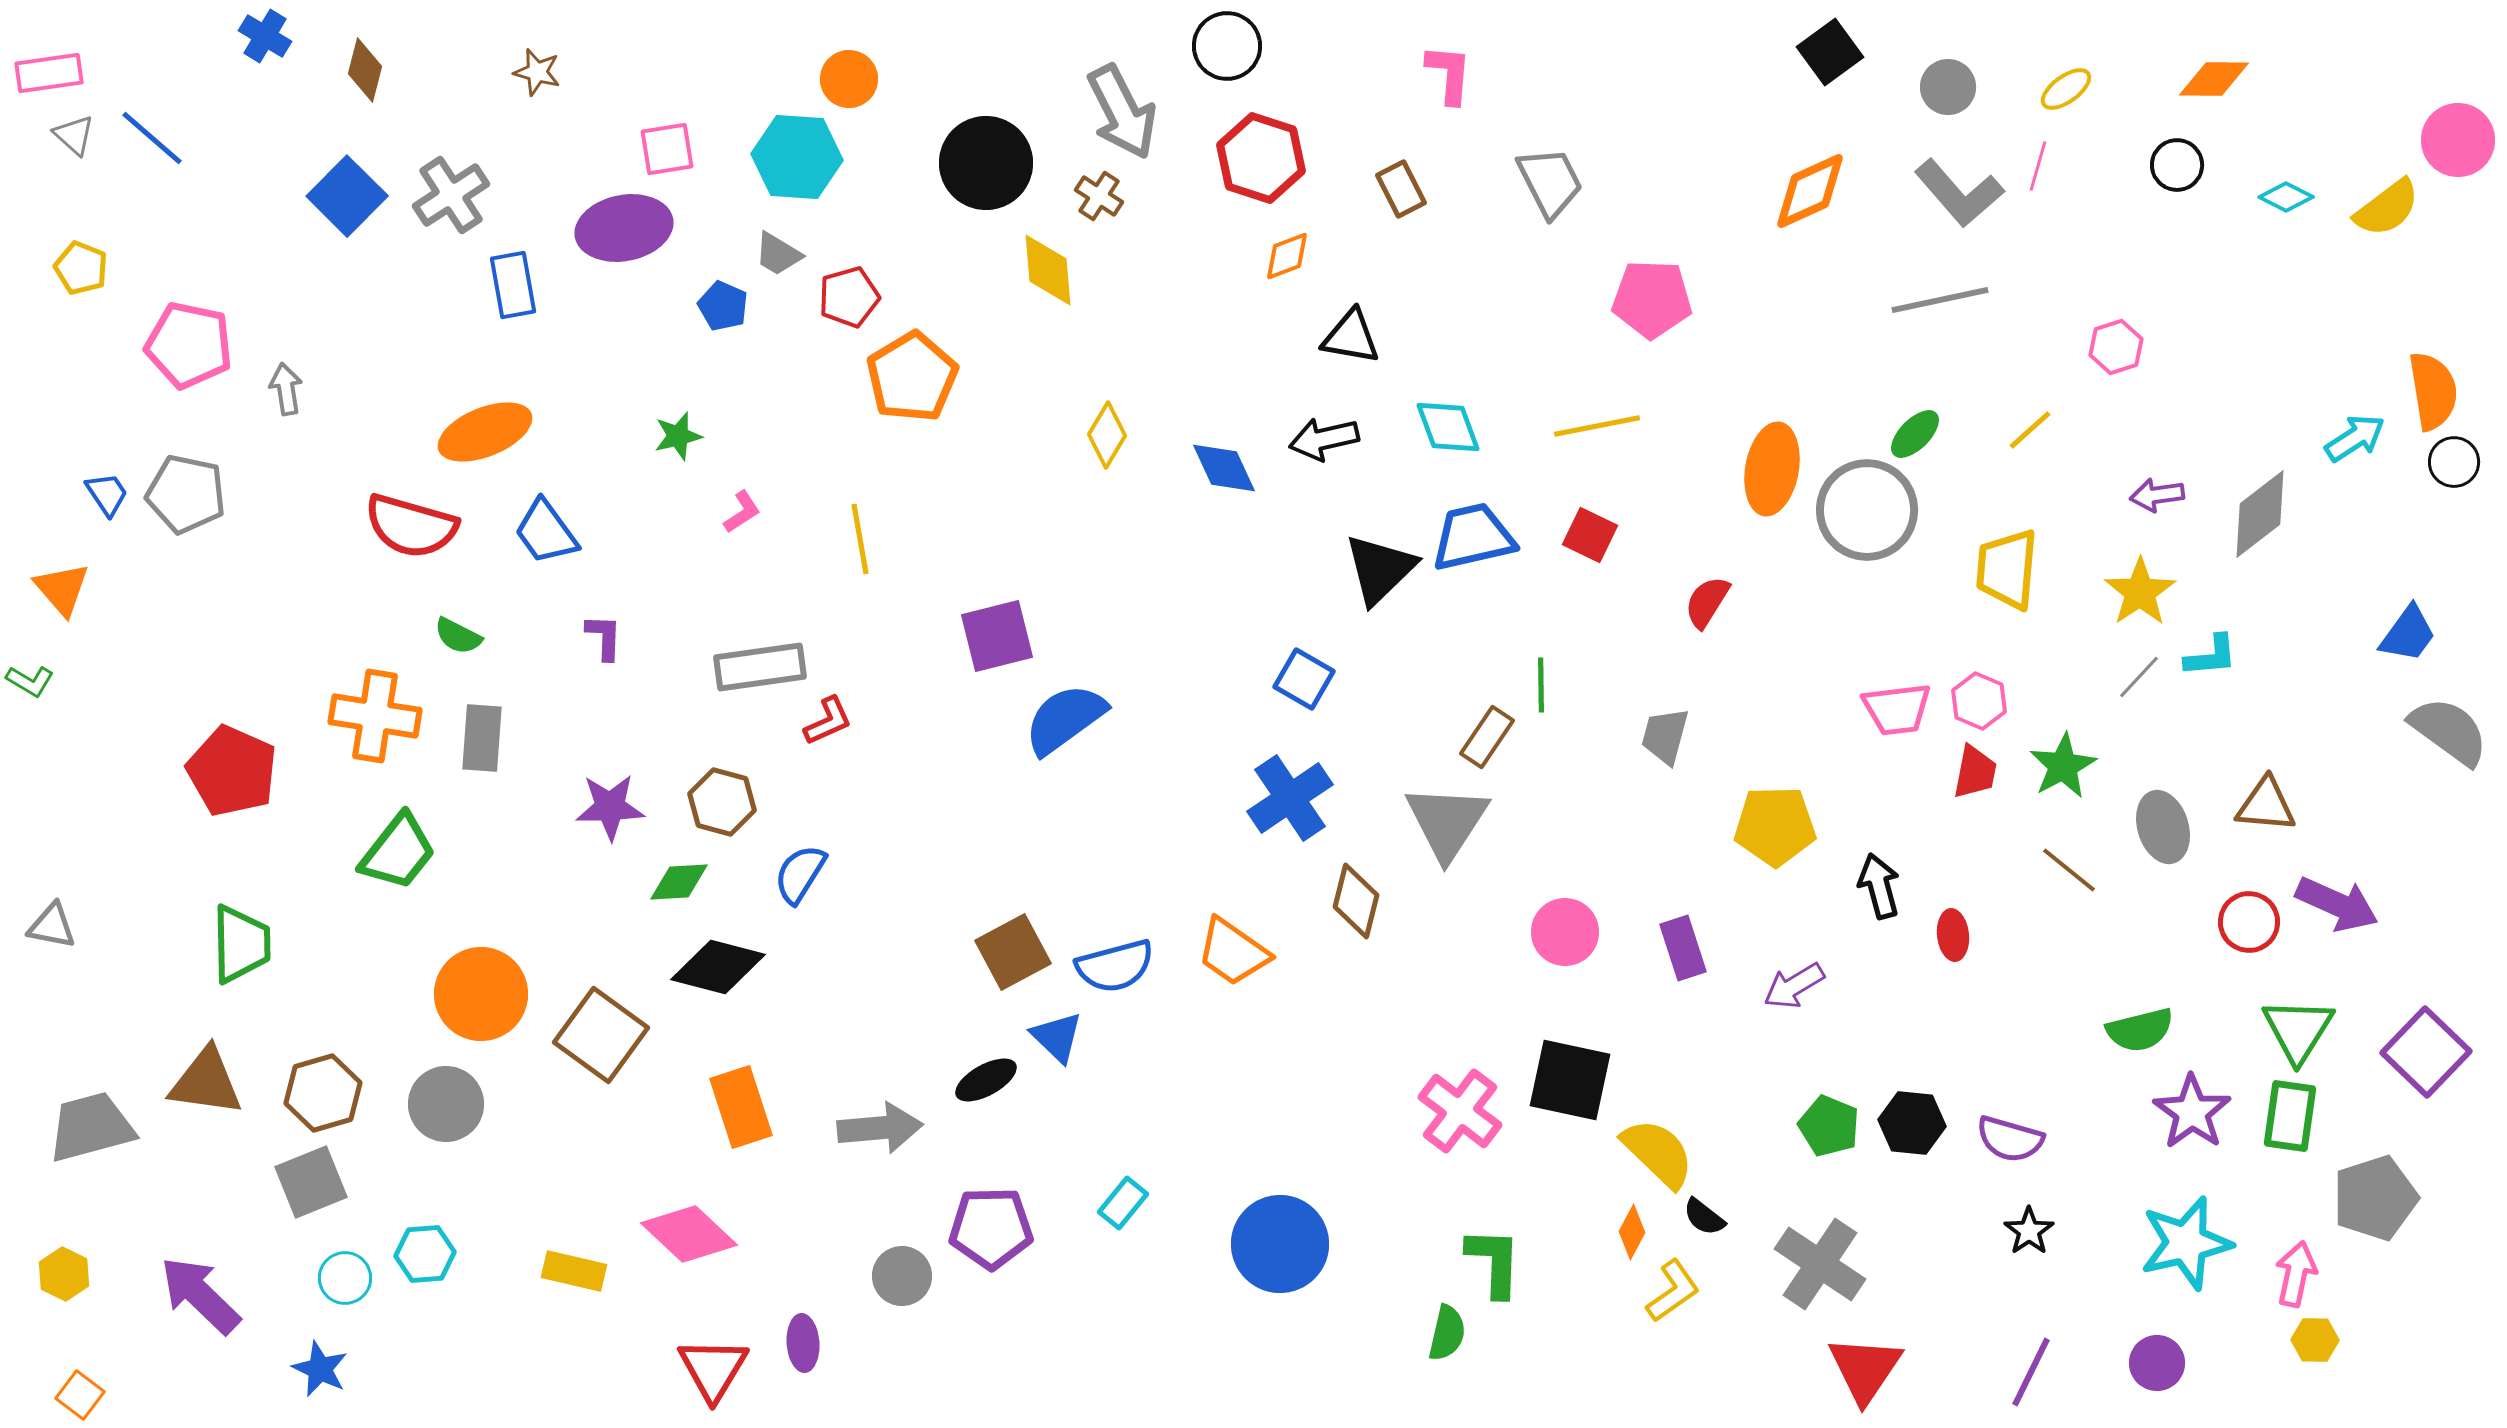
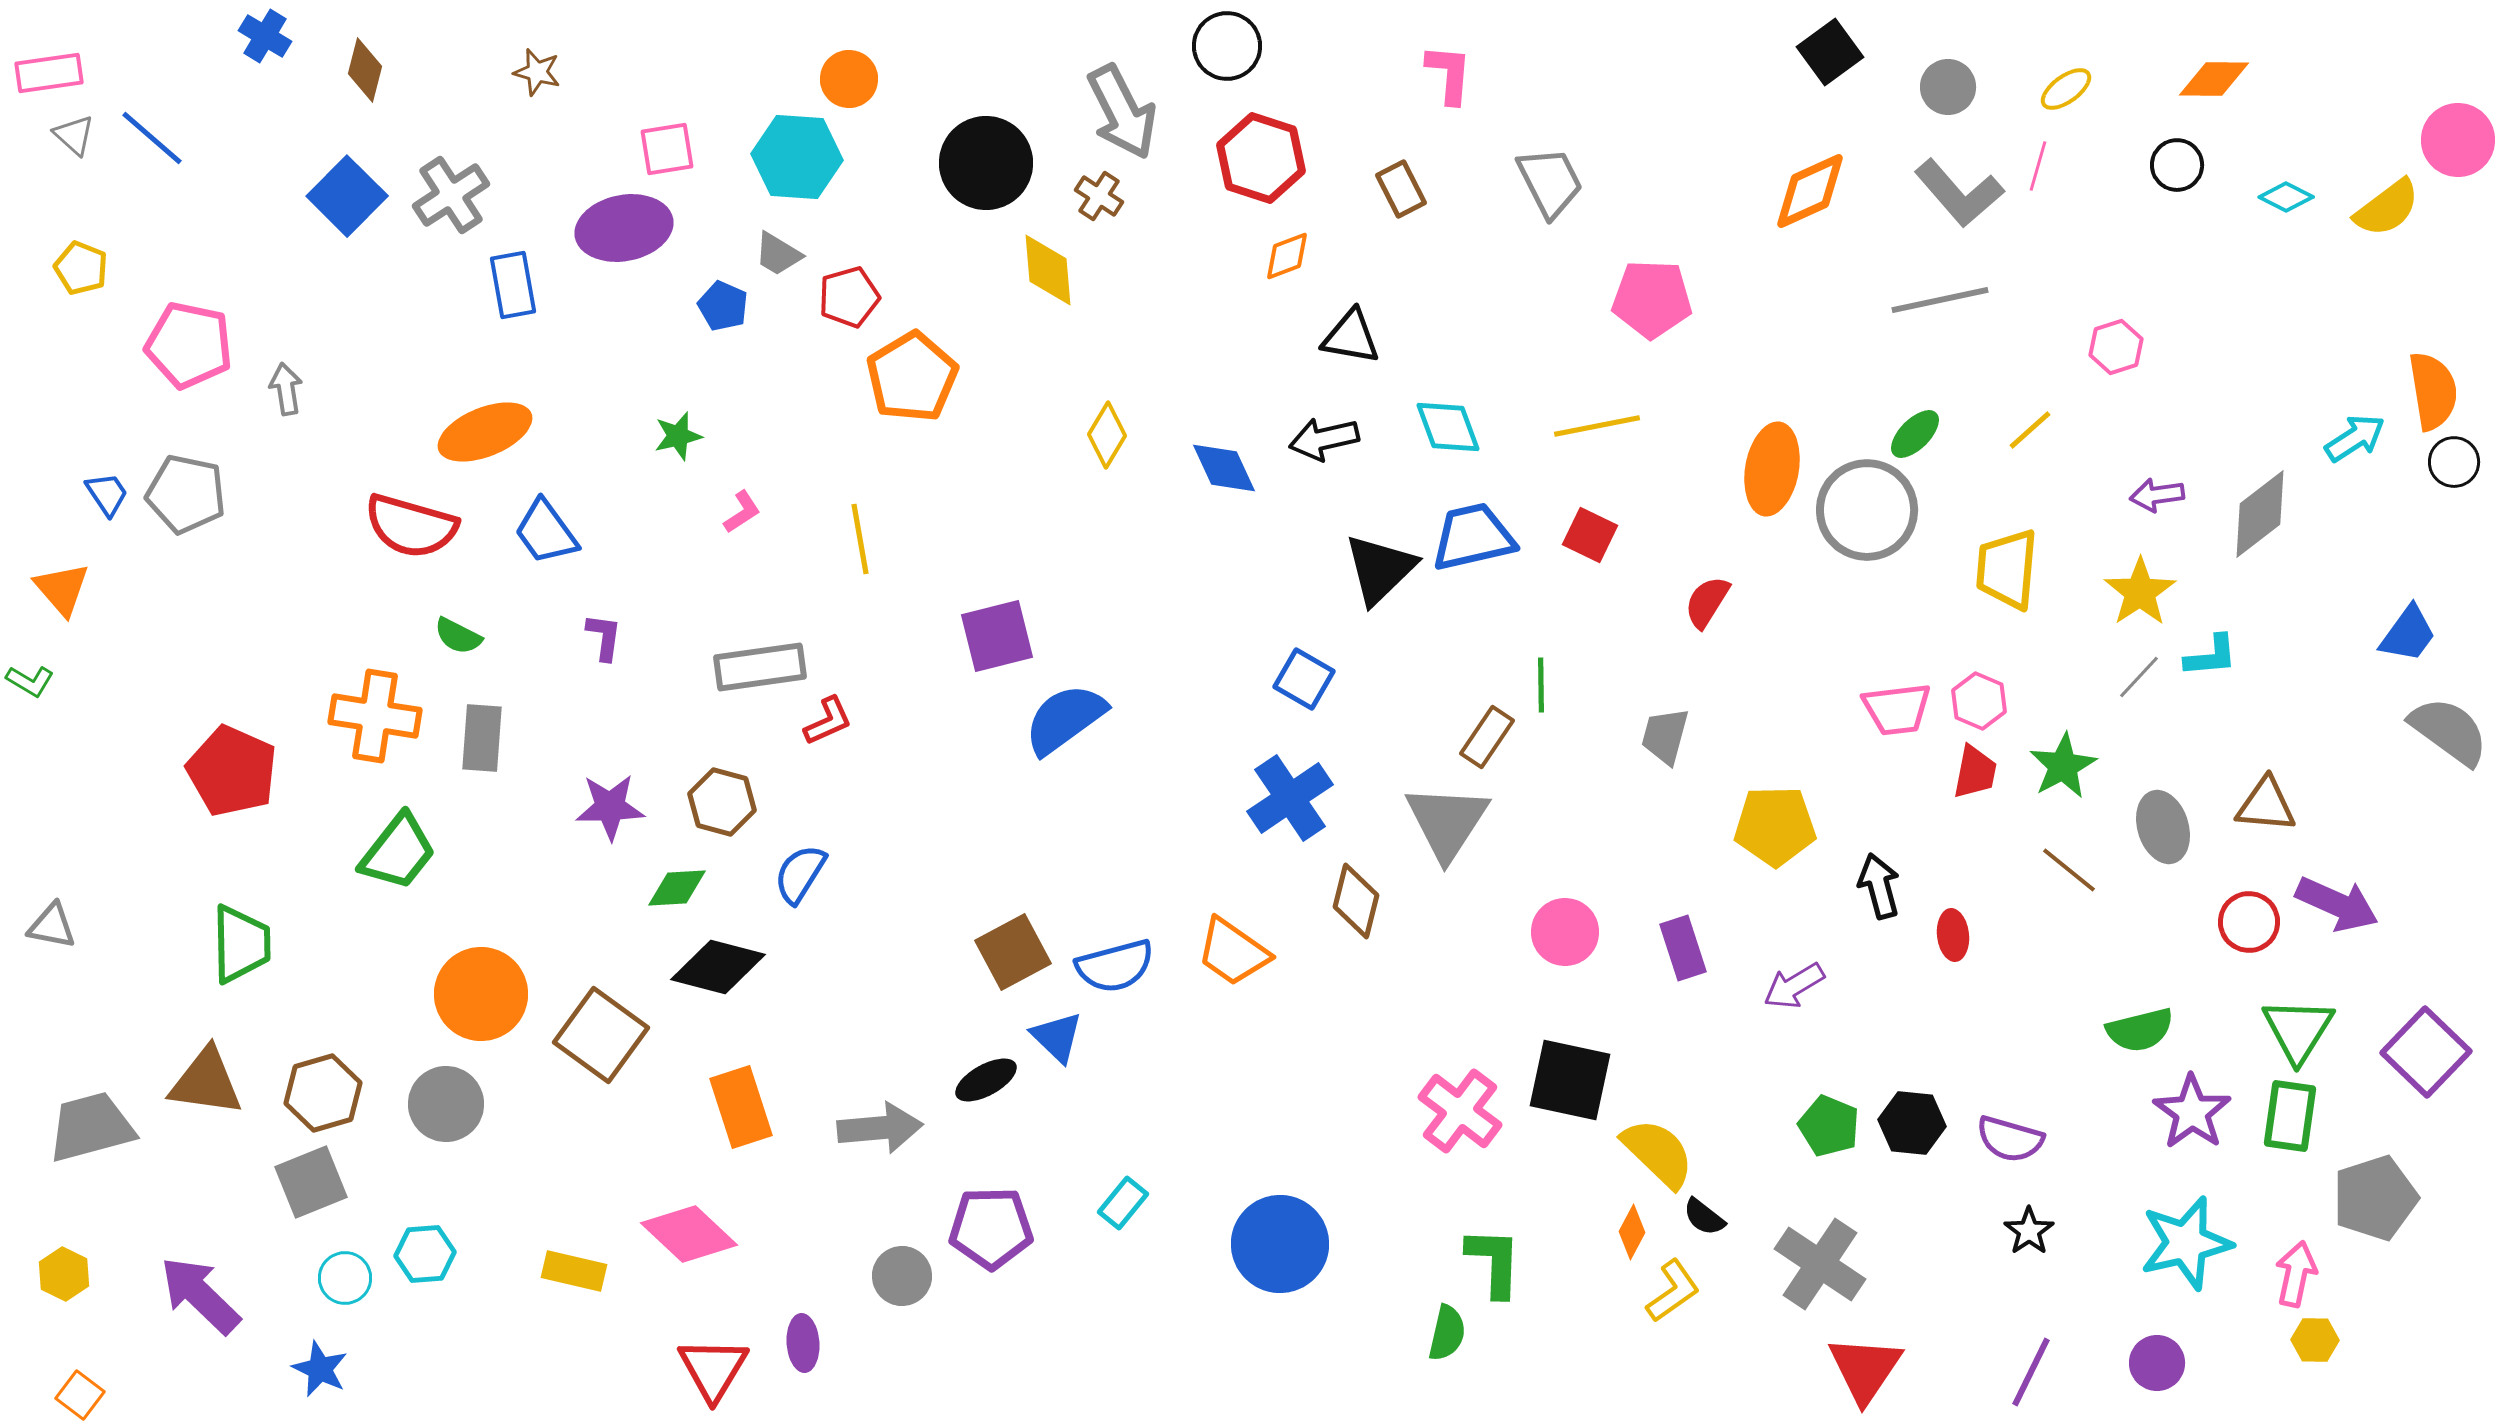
purple L-shape at (604, 637): rotated 6 degrees clockwise
green diamond at (679, 882): moved 2 px left, 6 px down
